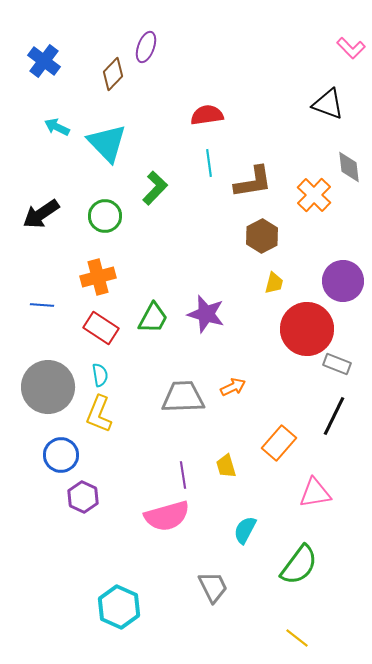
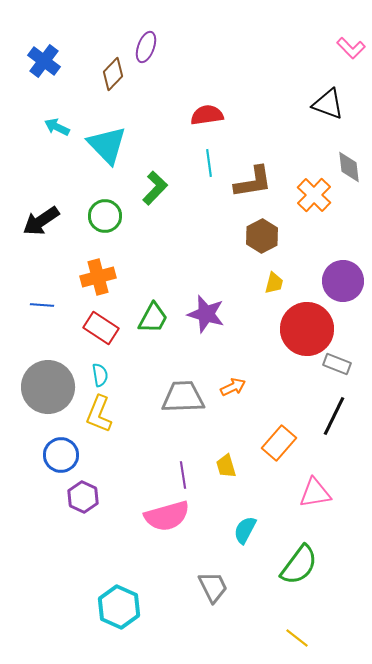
cyan triangle at (107, 143): moved 2 px down
black arrow at (41, 214): moved 7 px down
